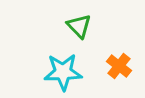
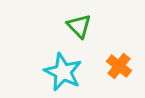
cyan star: rotated 27 degrees clockwise
